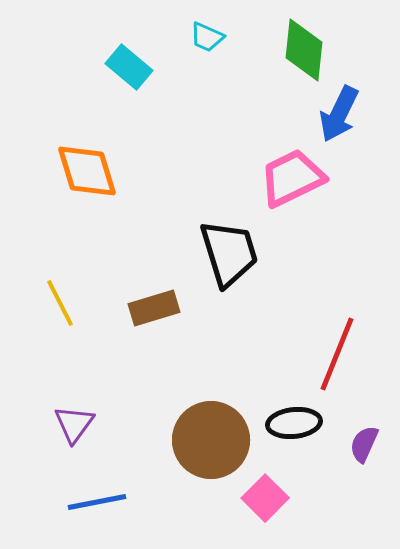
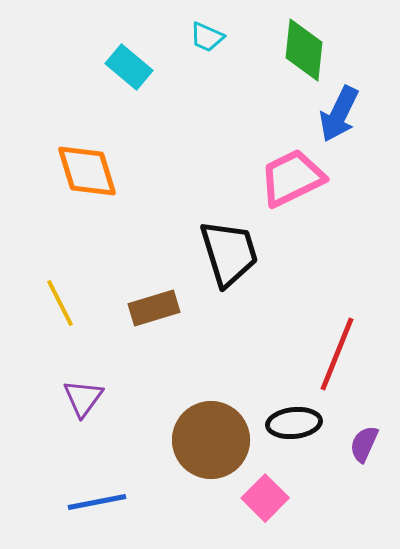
purple triangle: moved 9 px right, 26 px up
